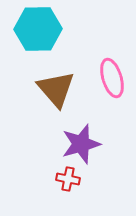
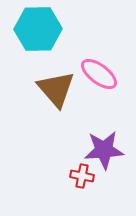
pink ellipse: moved 13 px left, 4 px up; rotated 36 degrees counterclockwise
purple star: moved 23 px right, 6 px down; rotated 12 degrees clockwise
red cross: moved 14 px right, 3 px up
